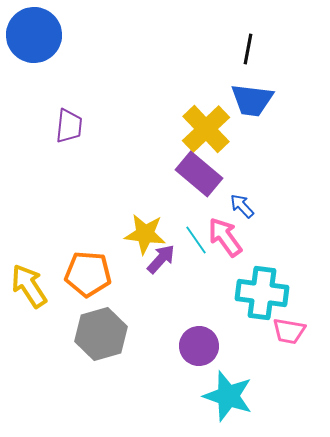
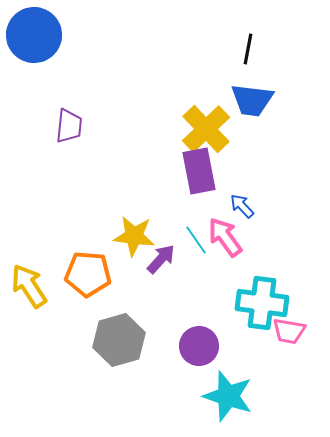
purple rectangle: moved 3 px up; rotated 39 degrees clockwise
yellow star: moved 11 px left, 2 px down
cyan cross: moved 10 px down
gray hexagon: moved 18 px right, 6 px down
